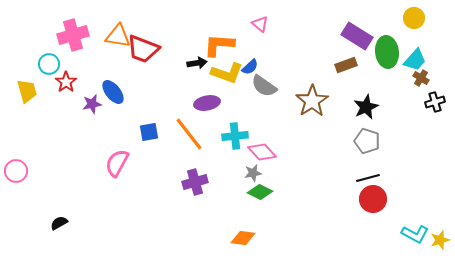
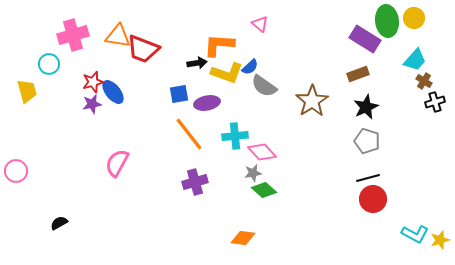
purple rectangle: moved 8 px right, 3 px down
green ellipse: moved 31 px up
brown rectangle: moved 12 px right, 9 px down
brown cross: moved 3 px right, 3 px down
red star: moved 27 px right; rotated 20 degrees clockwise
blue square: moved 30 px right, 38 px up
green diamond: moved 4 px right, 2 px up; rotated 15 degrees clockwise
